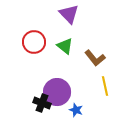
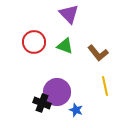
green triangle: rotated 18 degrees counterclockwise
brown L-shape: moved 3 px right, 5 px up
